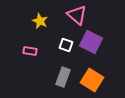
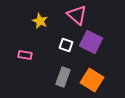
pink rectangle: moved 5 px left, 4 px down
